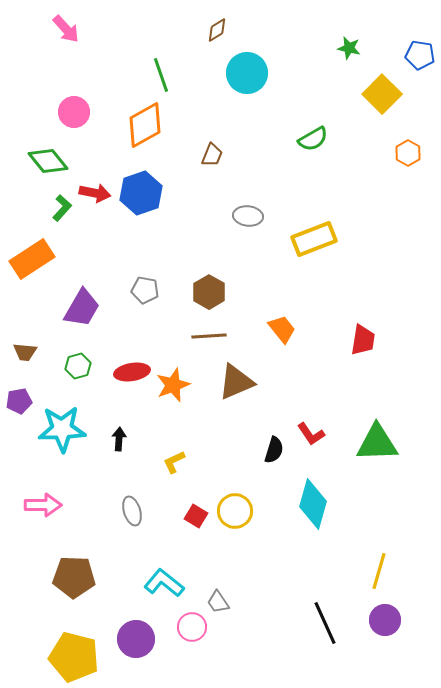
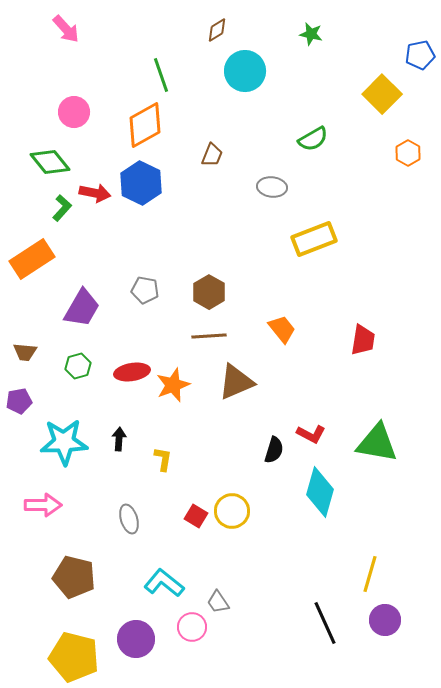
green star at (349, 48): moved 38 px left, 14 px up
blue pentagon at (420, 55): rotated 20 degrees counterclockwise
cyan circle at (247, 73): moved 2 px left, 2 px up
green diamond at (48, 161): moved 2 px right, 1 px down
blue hexagon at (141, 193): moved 10 px up; rotated 15 degrees counterclockwise
gray ellipse at (248, 216): moved 24 px right, 29 px up
cyan star at (62, 429): moved 2 px right, 13 px down
red L-shape at (311, 434): rotated 28 degrees counterclockwise
green triangle at (377, 443): rotated 12 degrees clockwise
yellow L-shape at (174, 462): moved 11 px left, 3 px up; rotated 125 degrees clockwise
cyan diamond at (313, 504): moved 7 px right, 12 px up
gray ellipse at (132, 511): moved 3 px left, 8 px down
yellow circle at (235, 511): moved 3 px left
yellow line at (379, 571): moved 9 px left, 3 px down
brown pentagon at (74, 577): rotated 12 degrees clockwise
